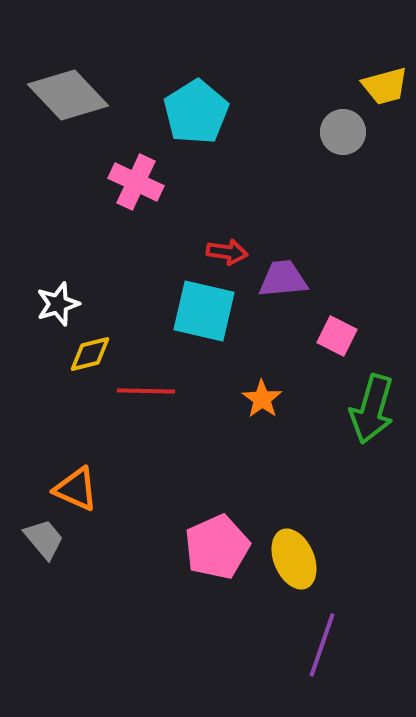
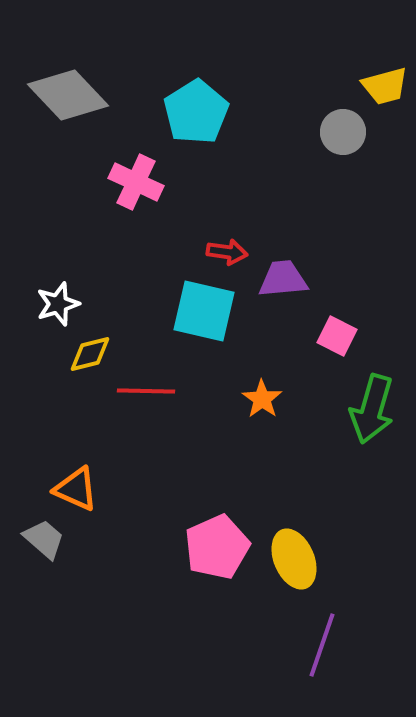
gray trapezoid: rotated 9 degrees counterclockwise
